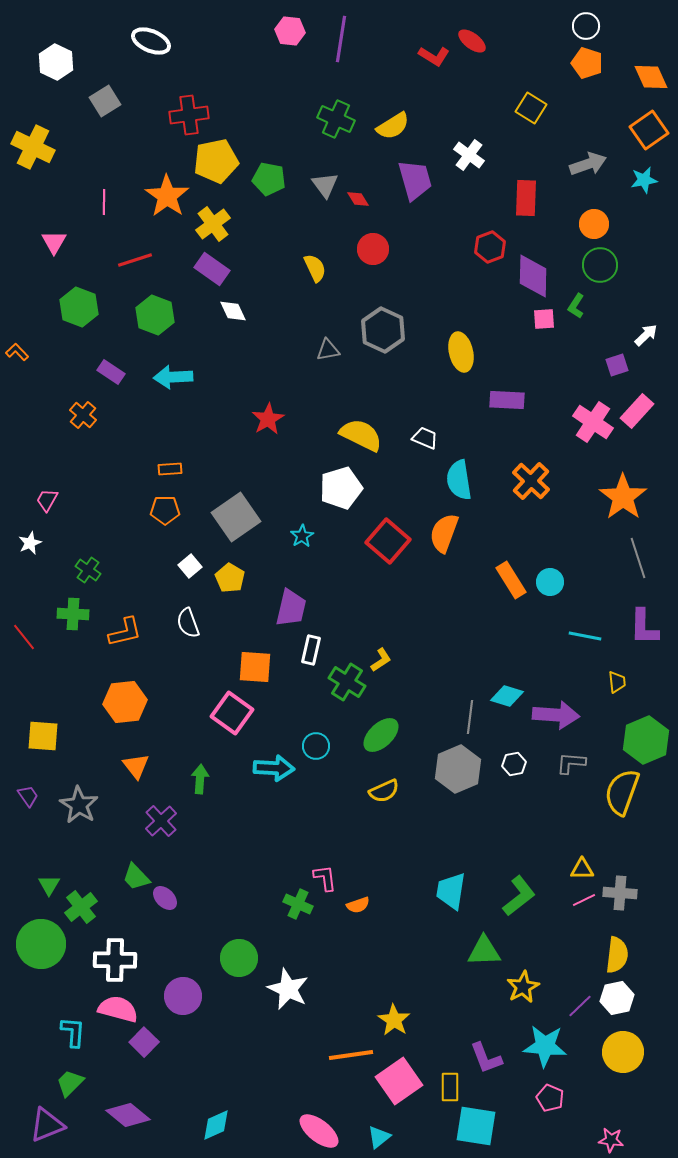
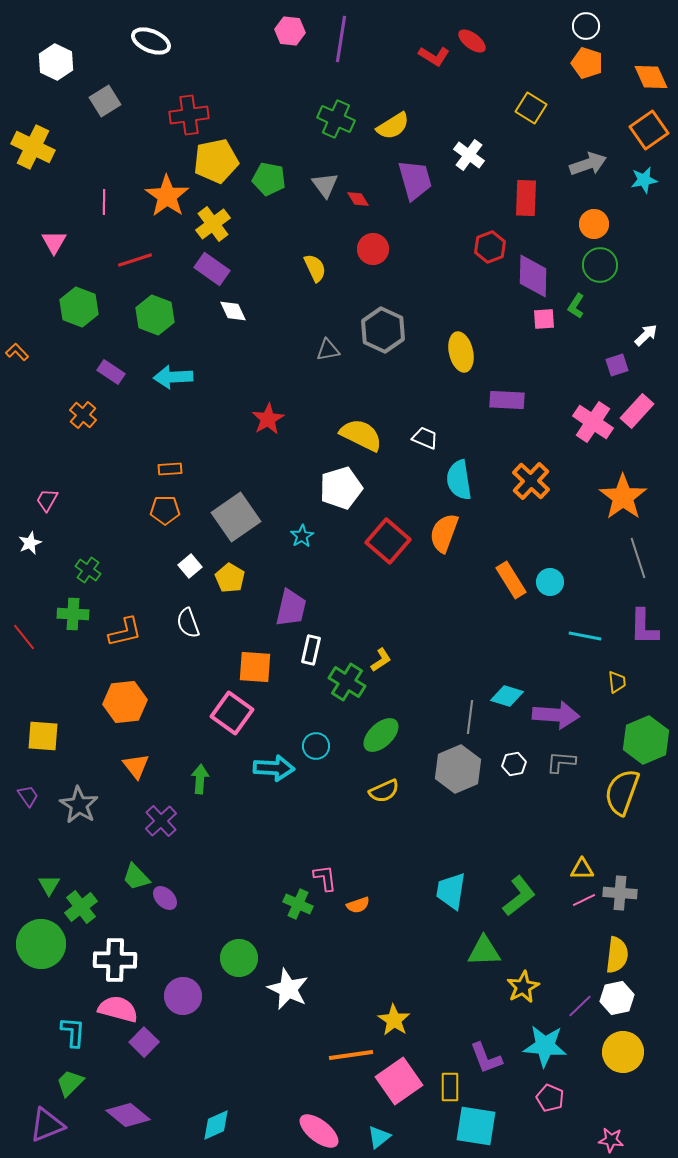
gray L-shape at (571, 763): moved 10 px left, 1 px up
